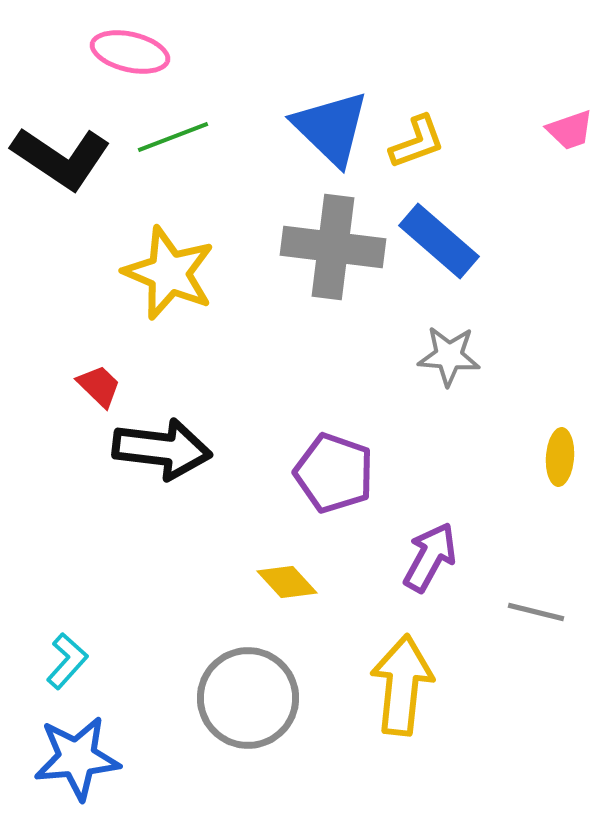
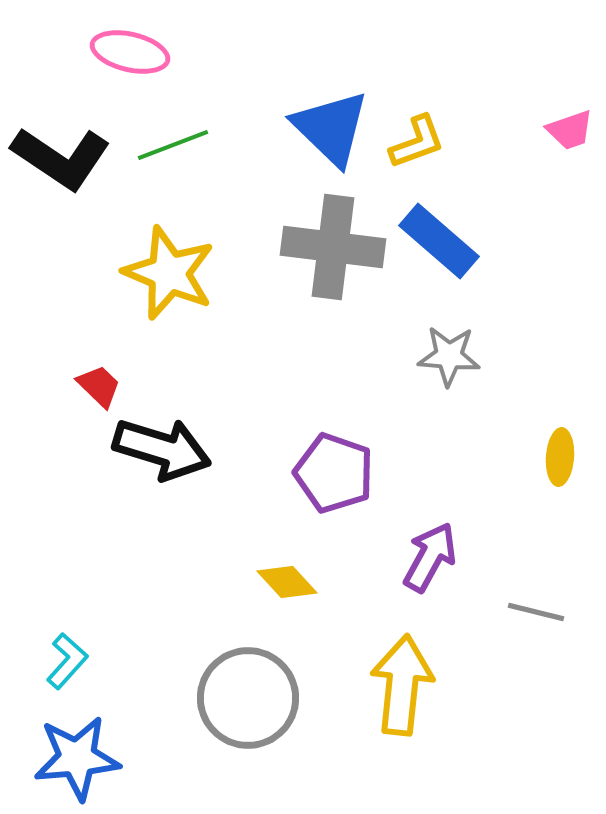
green line: moved 8 px down
black arrow: rotated 10 degrees clockwise
